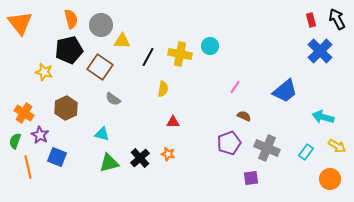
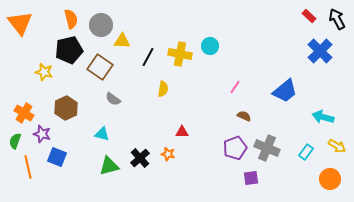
red rectangle: moved 2 px left, 4 px up; rotated 32 degrees counterclockwise
red triangle: moved 9 px right, 10 px down
purple star: moved 2 px right, 1 px up; rotated 12 degrees counterclockwise
purple pentagon: moved 6 px right, 5 px down
green triangle: moved 3 px down
